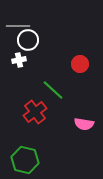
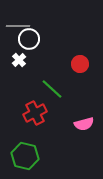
white circle: moved 1 px right, 1 px up
white cross: rotated 32 degrees counterclockwise
green line: moved 1 px left, 1 px up
red cross: moved 1 px down; rotated 10 degrees clockwise
pink semicircle: rotated 24 degrees counterclockwise
green hexagon: moved 4 px up
